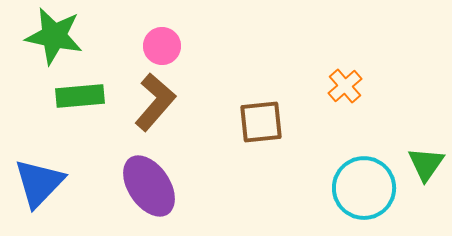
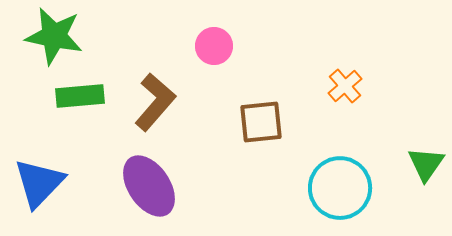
pink circle: moved 52 px right
cyan circle: moved 24 px left
